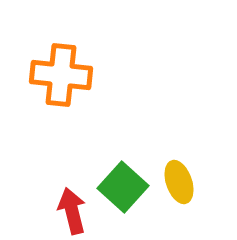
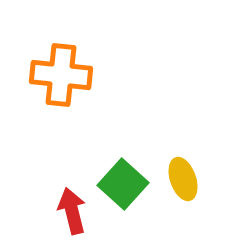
yellow ellipse: moved 4 px right, 3 px up
green square: moved 3 px up
